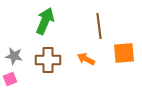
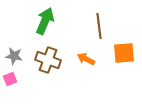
brown cross: rotated 20 degrees clockwise
